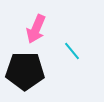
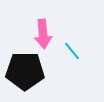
pink arrow: moved 7 px right, 5 px down; rotated 28 degrees counterclockwise
